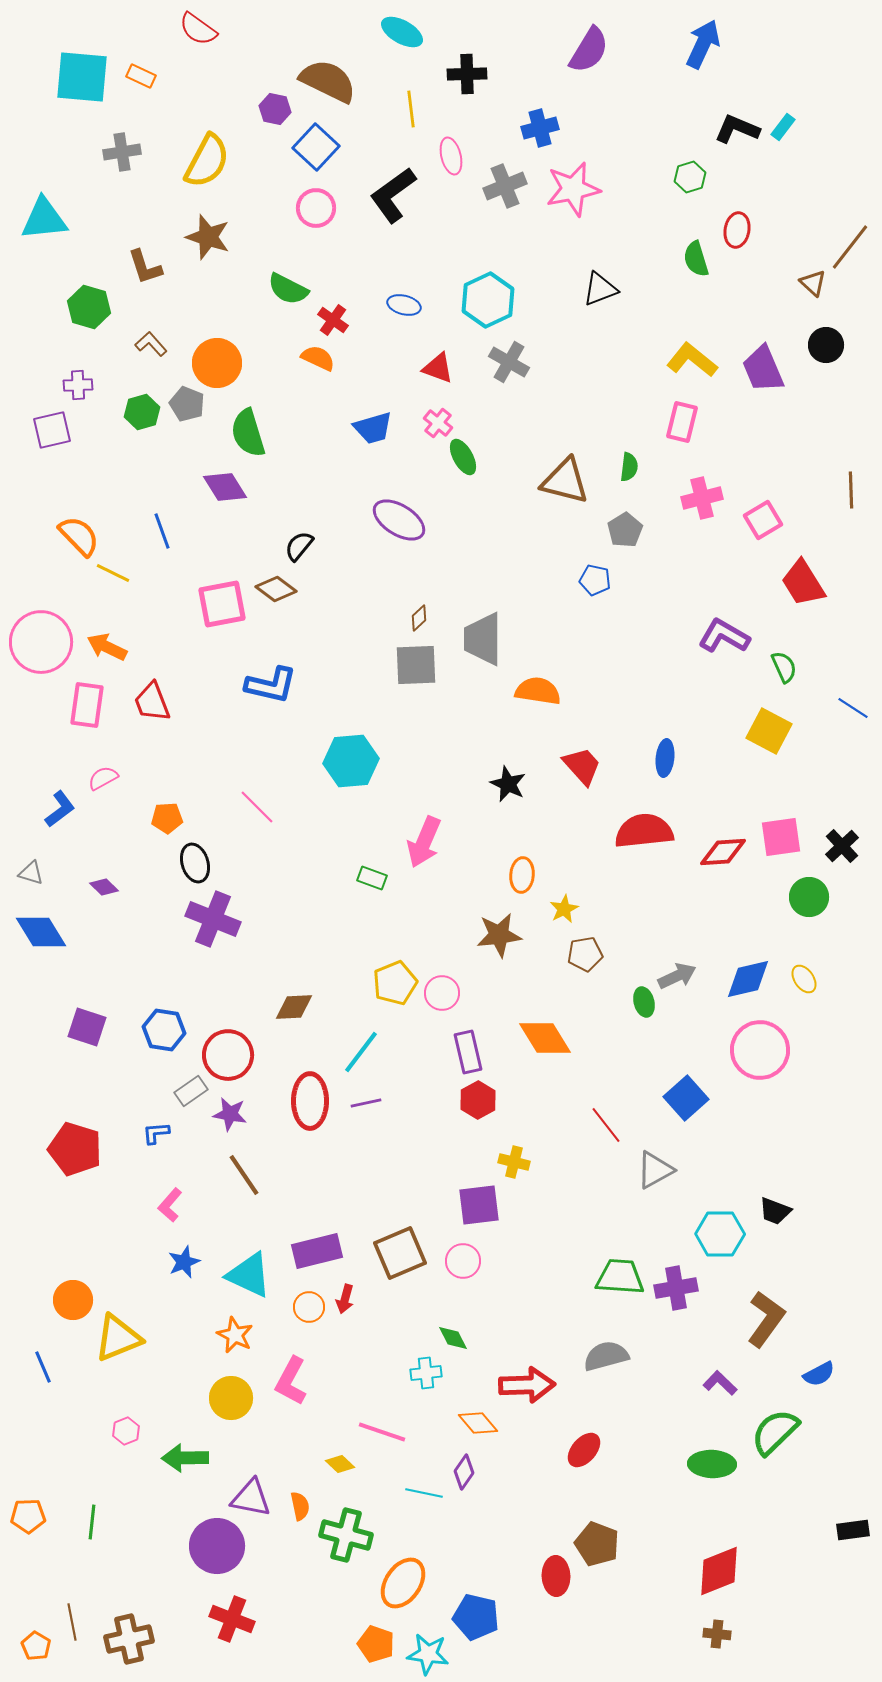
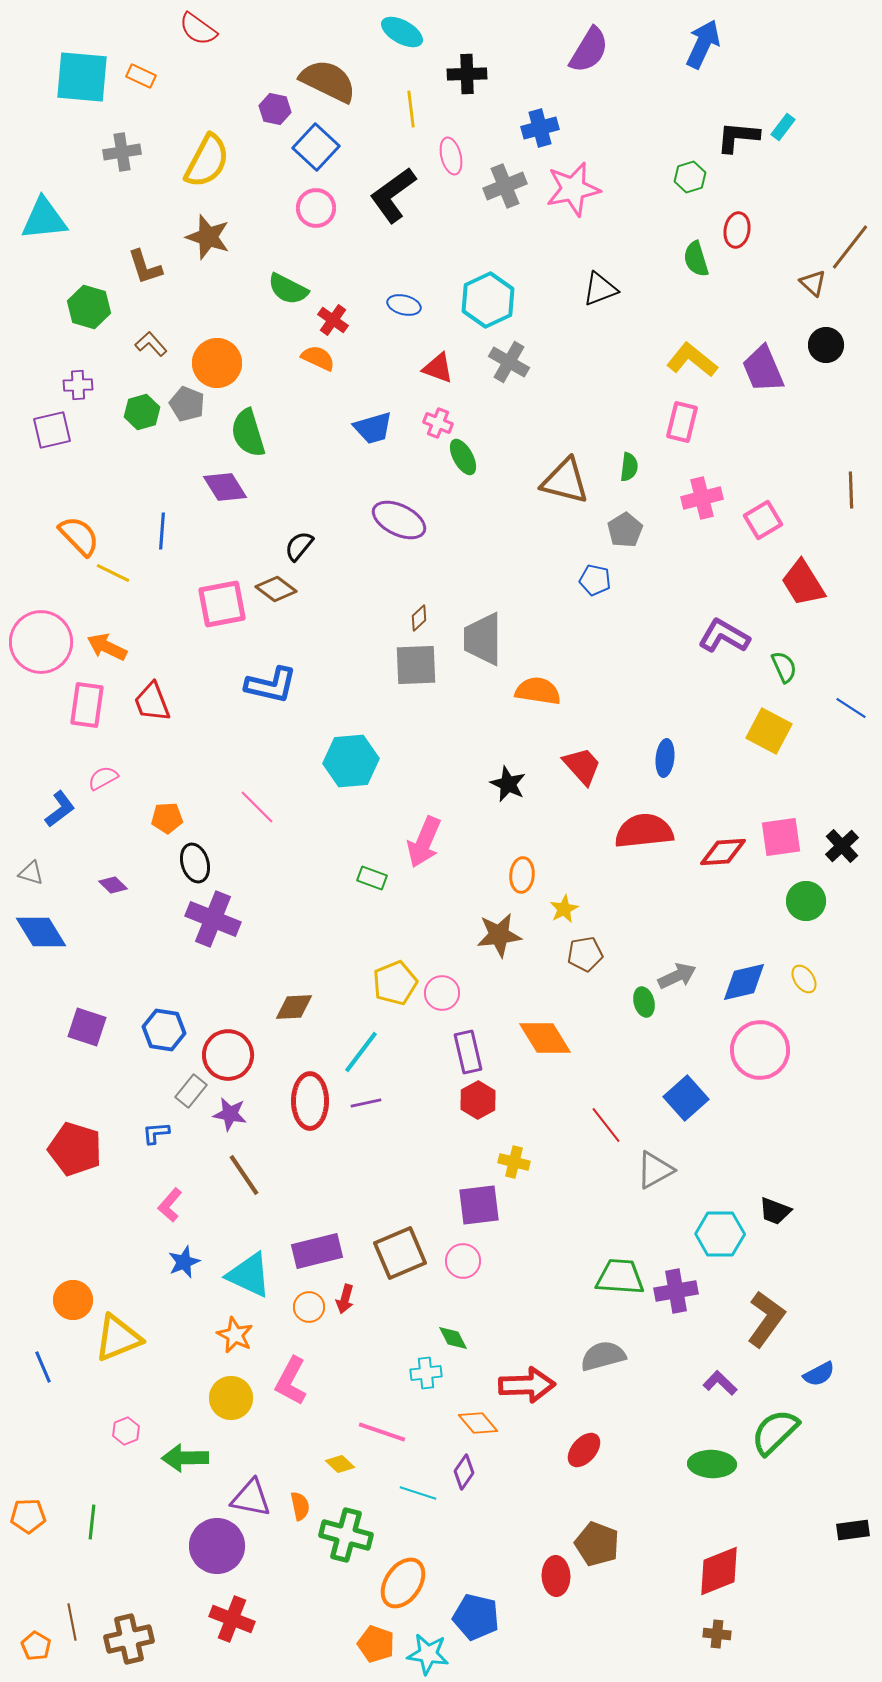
black L-shape at (737, 129): moved 1 px right, 8 px down; rotated 18 degrees counterclockwise
pink cross at (438, 423): rotated 16 degrees counterclockwise
purple ellipse at (399, 520): rotated 6 degrees counterclockwise
blue line at (162, 531): rotated 24 degrees clockwise
blue line at (853, 708): moved 2 px left
purple diamond at (104, 887): moved 9 px right, 2 px up
green circle at (809, 897): moved 3 px left, 4 px down
blue diamond at (748, 979): moved 4 px left, 3 px down
gray rectangle at (191, 1091): rotated 16 degrees counterclockwise
purple cross at (676, 1288): moved 3 px down
gray semicircle at (606, 1356): moved 3 px left
cyan line at (424, 1493): moved 6 px left; rotated 6 degrees clockwise
